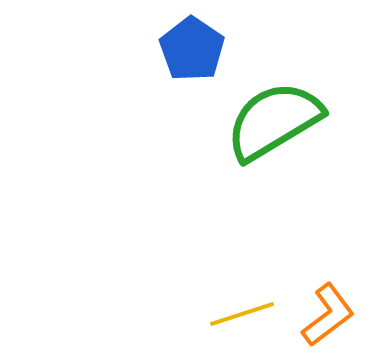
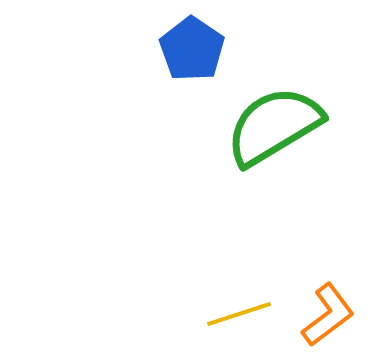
green semicircle: moved 5 px down
yellow line: moved 3 px left
